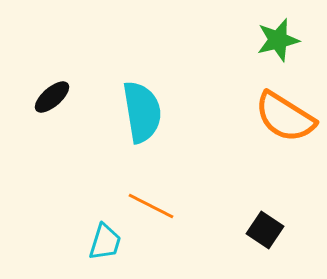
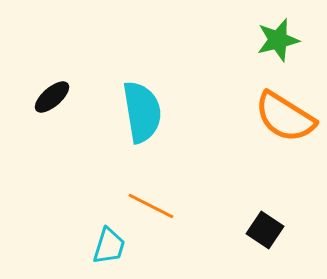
cyan trapezoid: moved 4 px right, 4 px down
